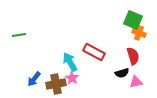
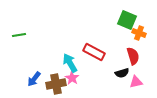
green square: moved 6 px left
cyan arrow: moved 1 px down
